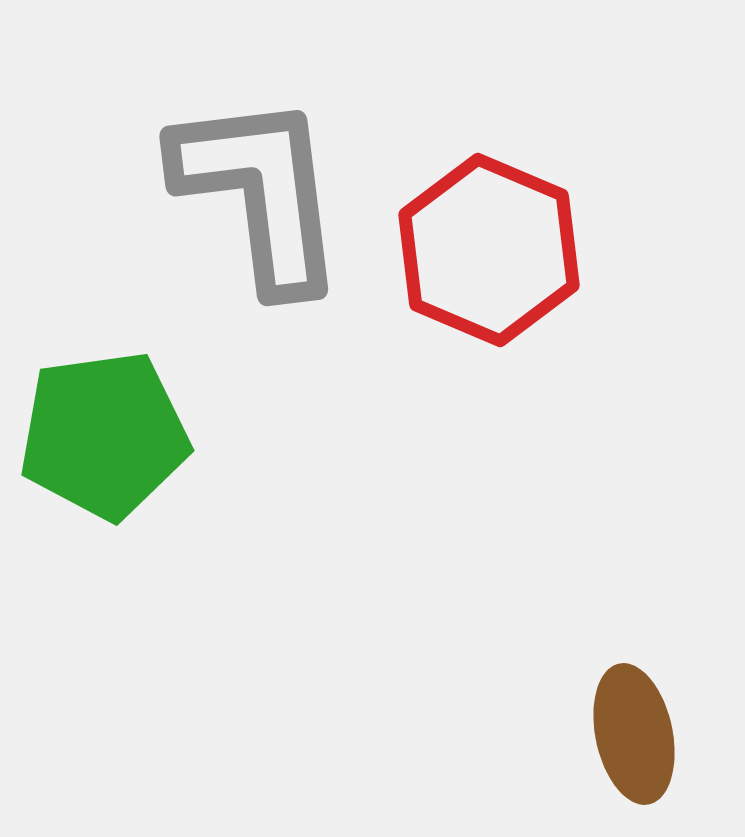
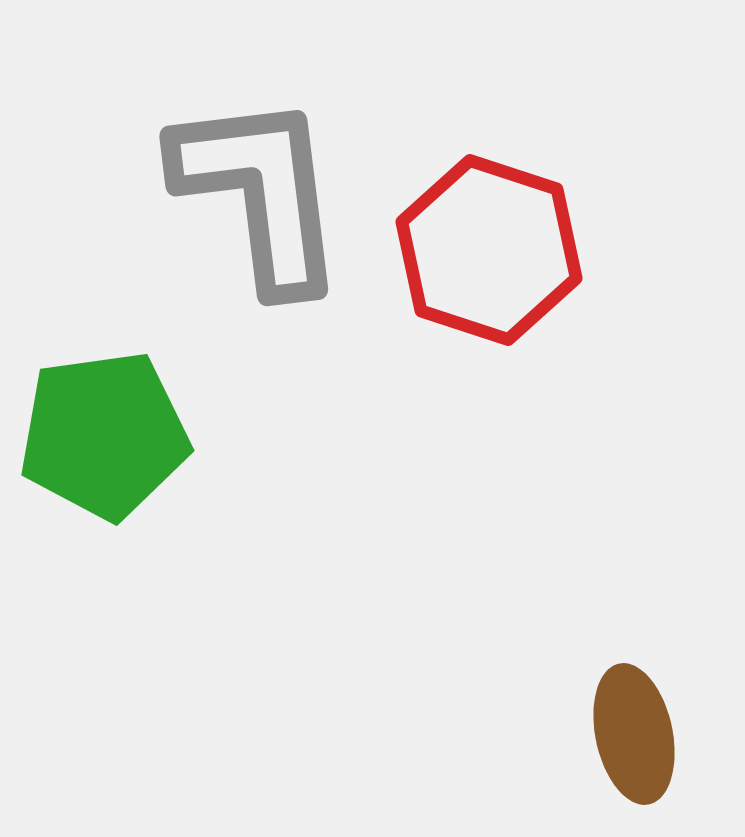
red hexagon: rotated 5 degrees counterclockwise
